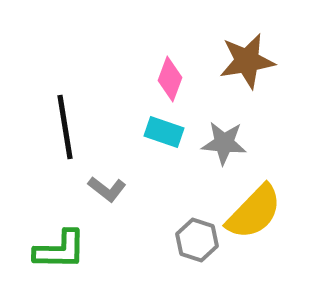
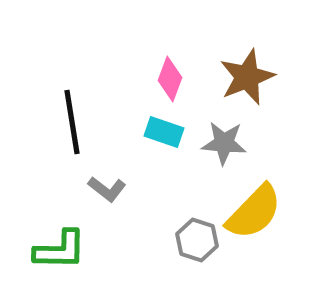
brown star: moved 16 px down; rotated 12 degrees counterclockwise
black line: moved 7 px right, 5 px up
